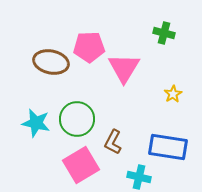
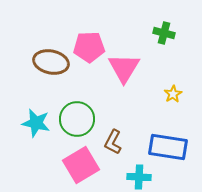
cyan cross: rotated 10 degrees counterclockwise
